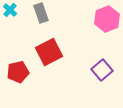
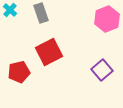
red pentagon: moved 1 px right
